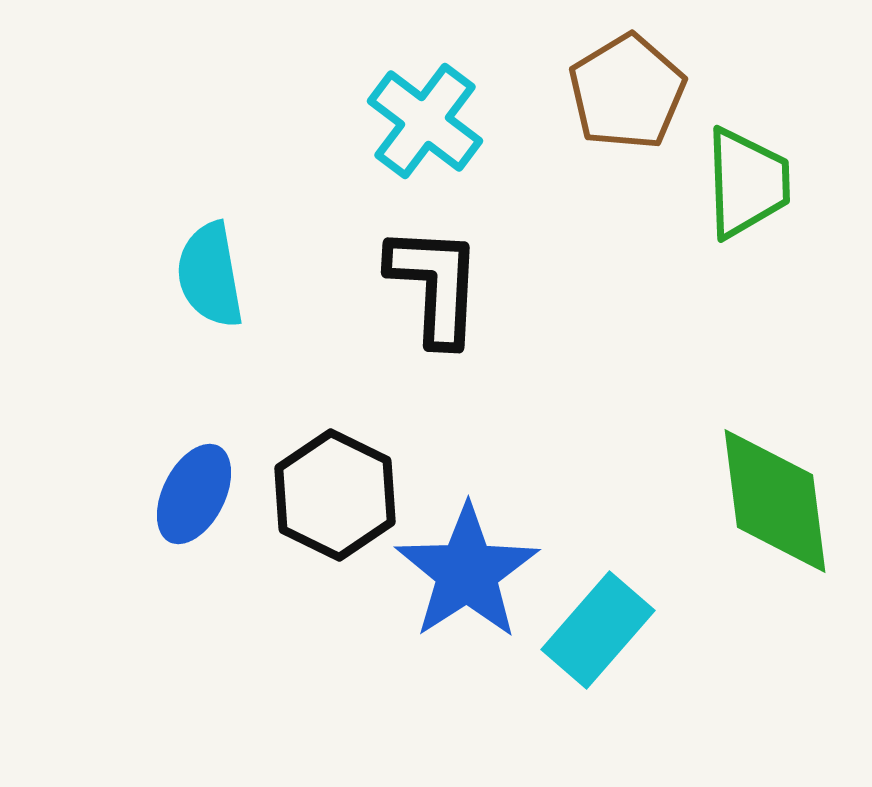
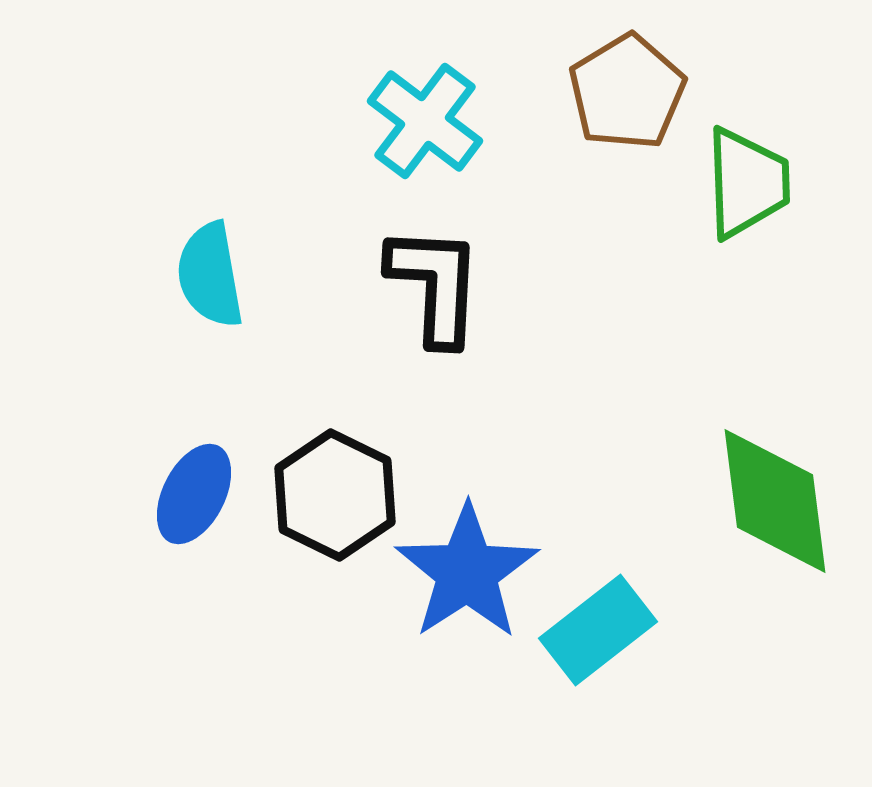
cyan rectangle: rotated 11 degrees clockwise
